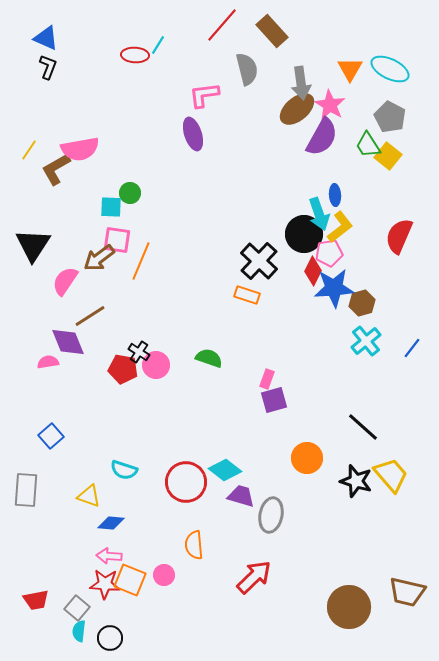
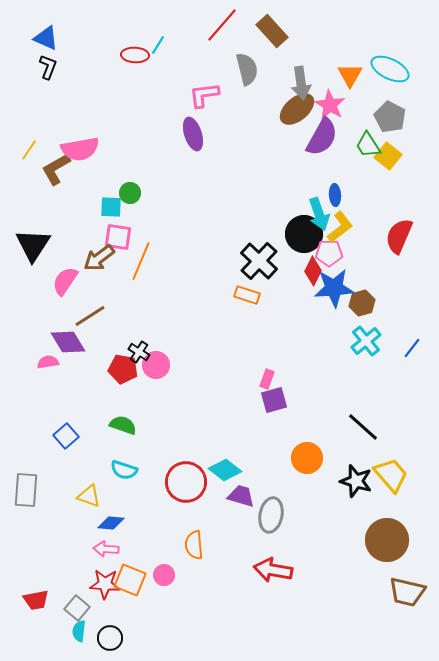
orange triangle at (350, 69): moved 6 px down
pink square at (117, 240): moved 1 px right, 3 px up
pink pentagon at (329, 253): rotated 8 degrees clockwise
purple diamond at (68, 342): rotated 9 degrees counterclockwise
green semicircle at (209, 358): moved 86 px left, 67 px down
blue square at (51, 436): moved 15 px right
pink arrow at (109, 556): moved 3 px left, 7 px up
red arrow at (254, 577): moved 19 px right, 7 px up; rotated 126 degrees counterclockwise
brown circle at (349, 607): moved 38 px right, 67 px up
